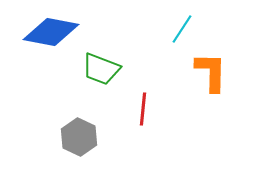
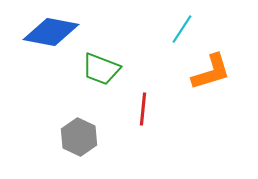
orange L-shape: rotated 72 degrees clockwise
